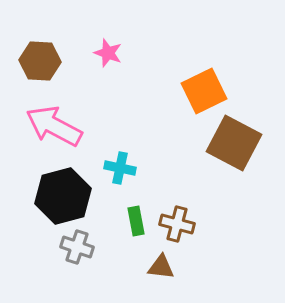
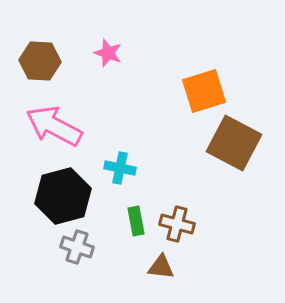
orange square: rotated 9 degrees clockwise
